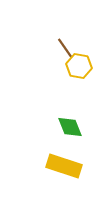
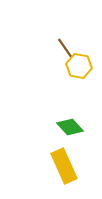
green diamond: rotated 20 degrees counterclockwise
yellow rectangle: rotated 48 degrees clockwise
